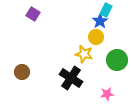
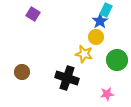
black cross: moved 4 px left; rotated 15 degrees counterclockwise
